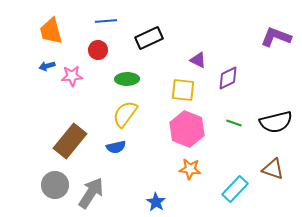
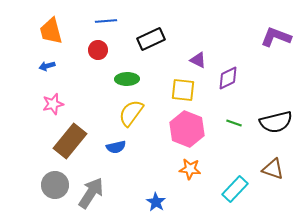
black rectangle: moved 2 px right, 1 px down
pink star: moved 19 px left, 28 px down; rotated 10 degrees counterclockwise
yellow semicircle: moved 6 px right, 1 px up
